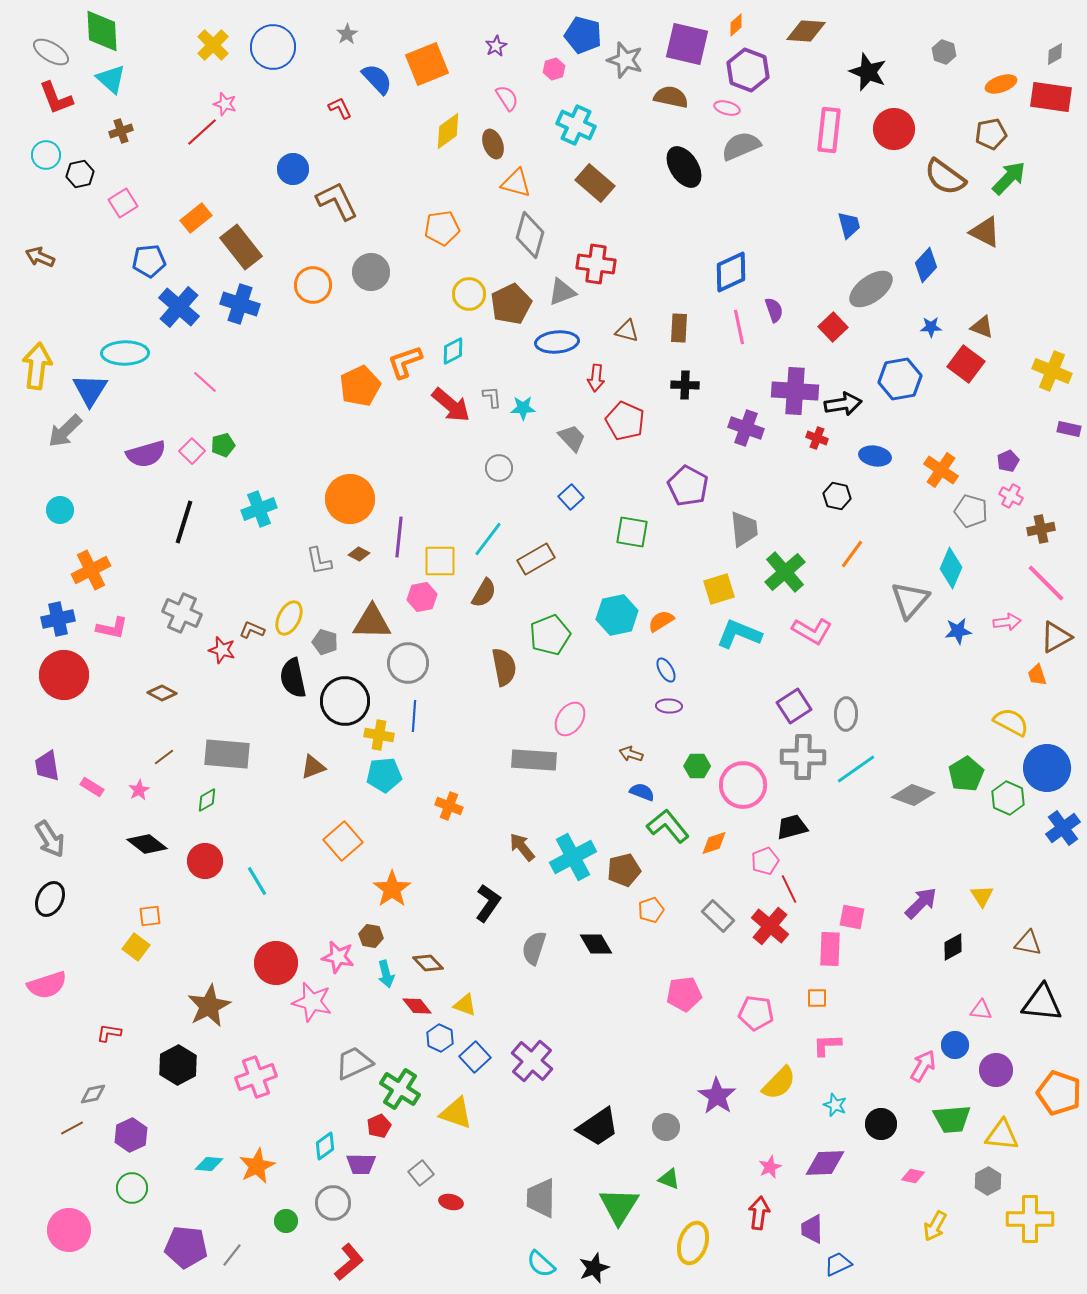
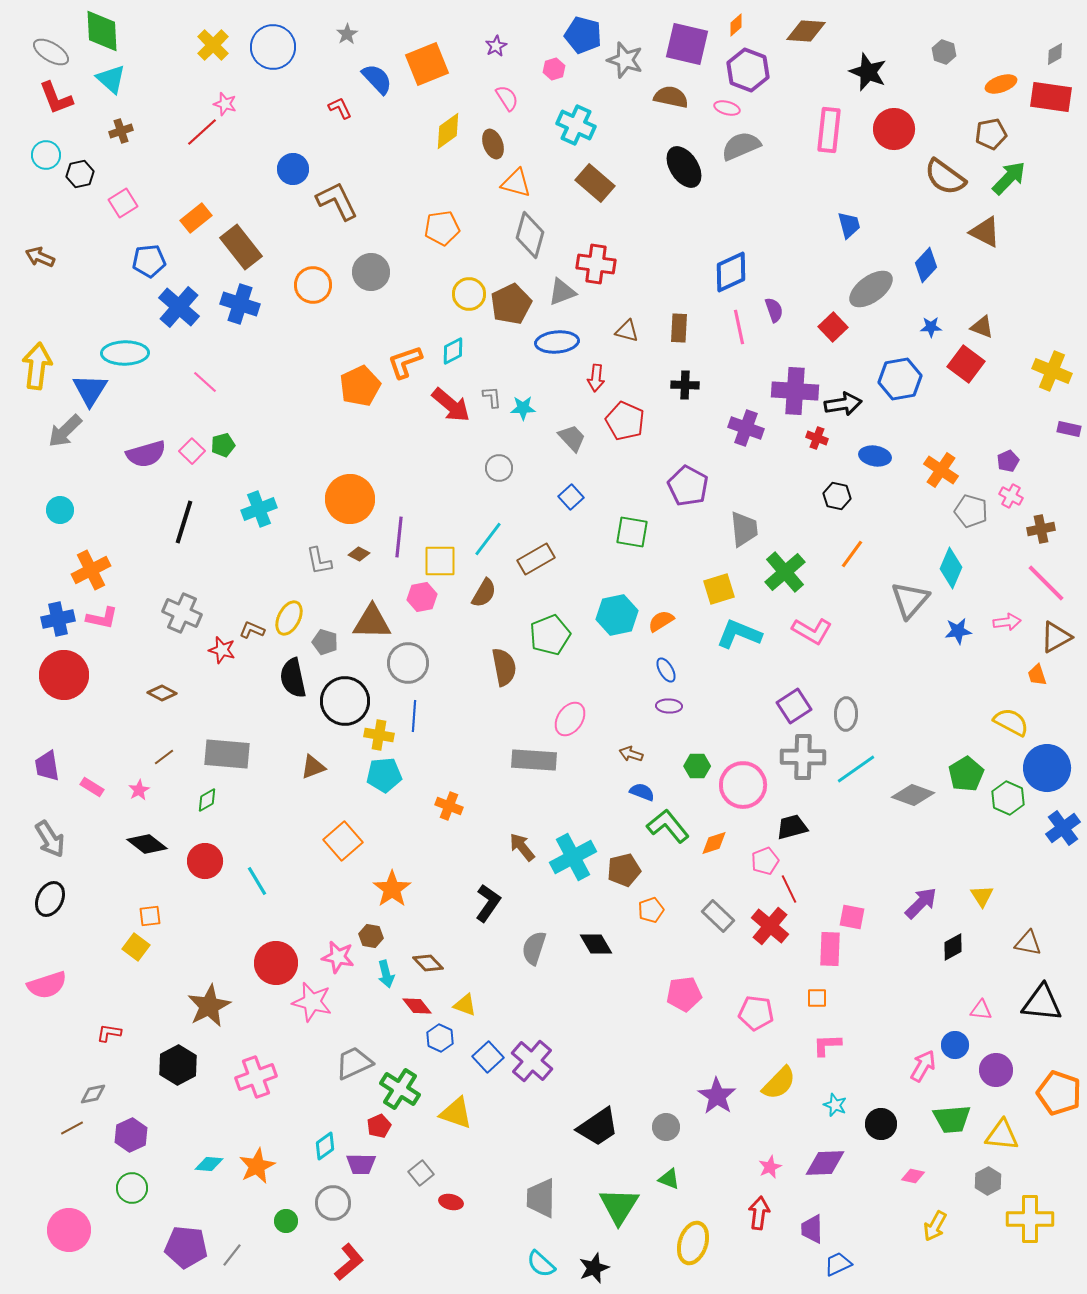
pink L-shape at (112, 628): moved 10 px left, 10 px up
blue square at (475, 1057): moved 13 px right
